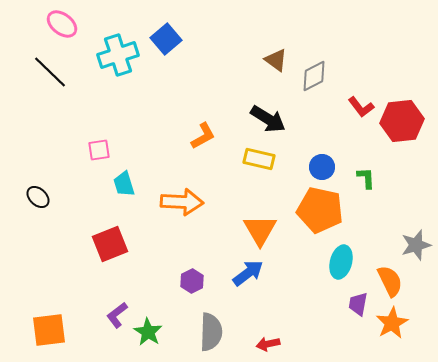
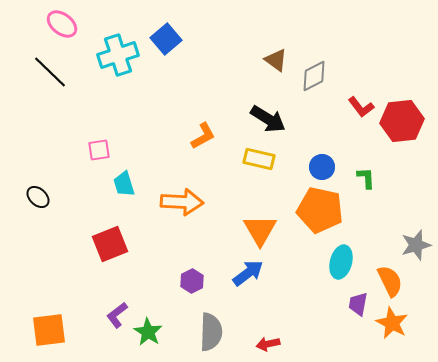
orange star: rotated 16 degrees counterclockwise
